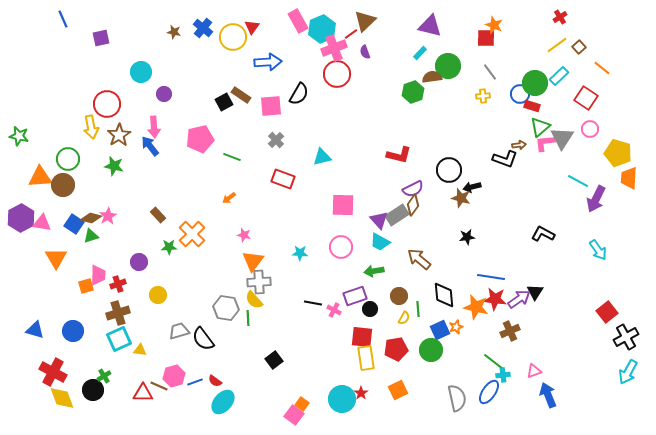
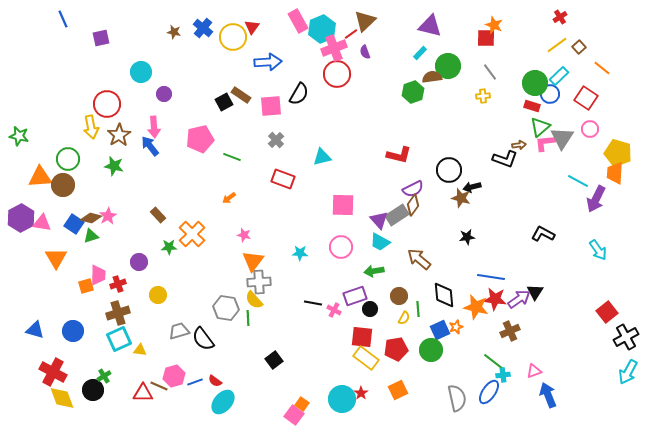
blue circle at (520, 94): moved 30 px right
orange trapezoid at (629, 178): moved 14 px left, 5 px up
yellow rectangle at (366, 358): rotated 45 degrees counterclockwise
